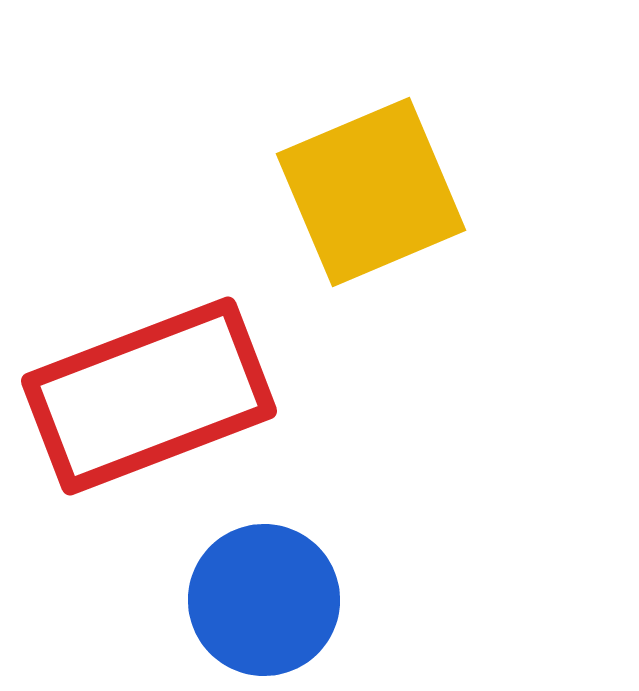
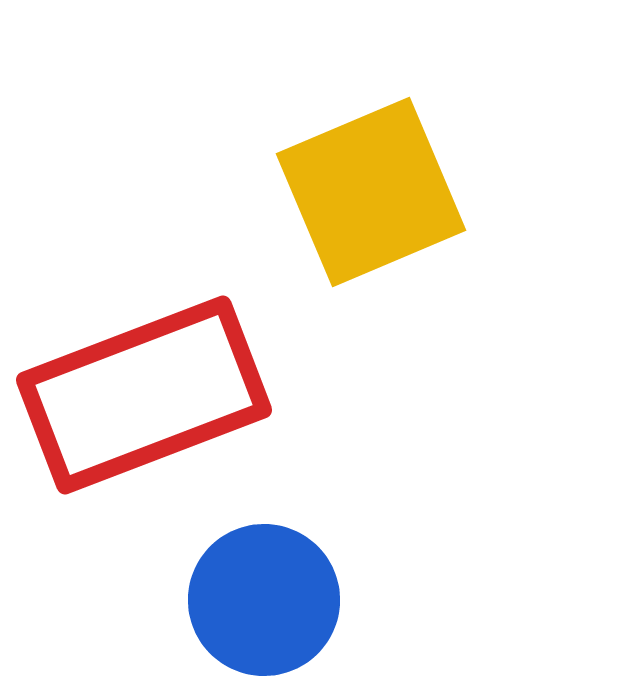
red rectangle: moved 5 px left, 1 px up
